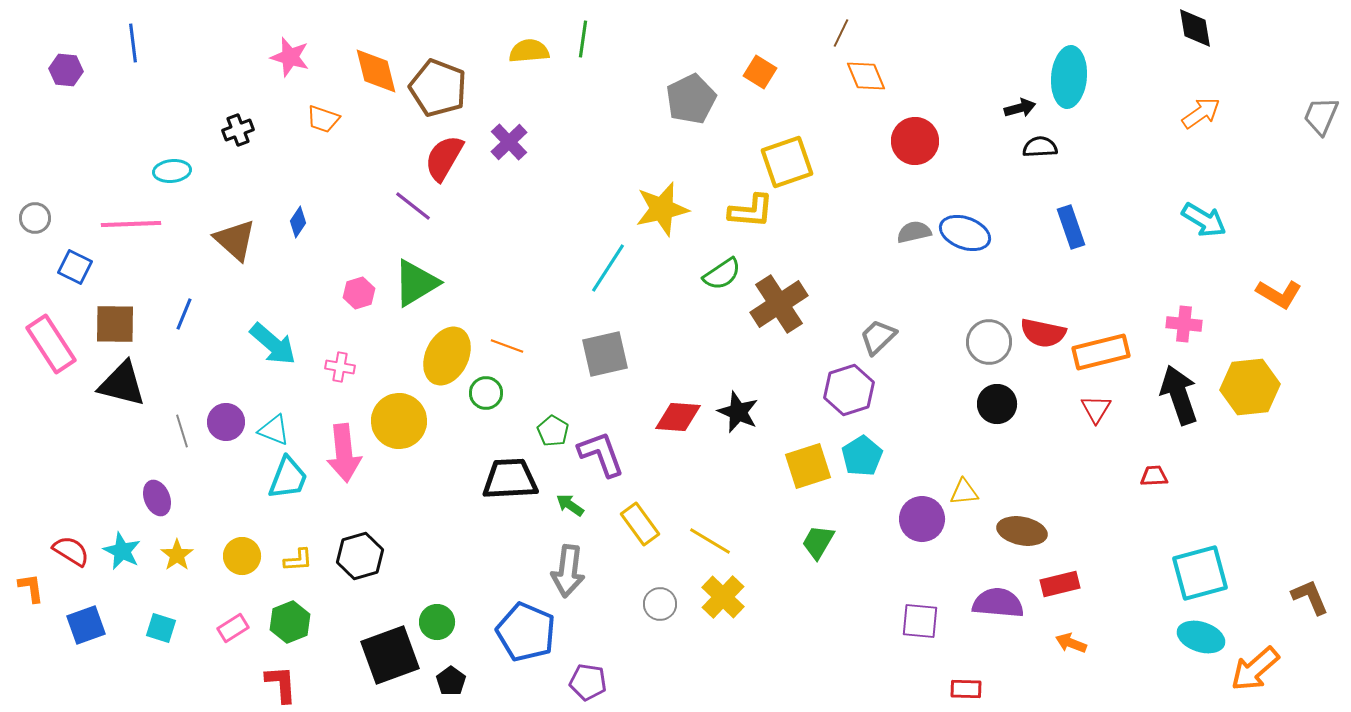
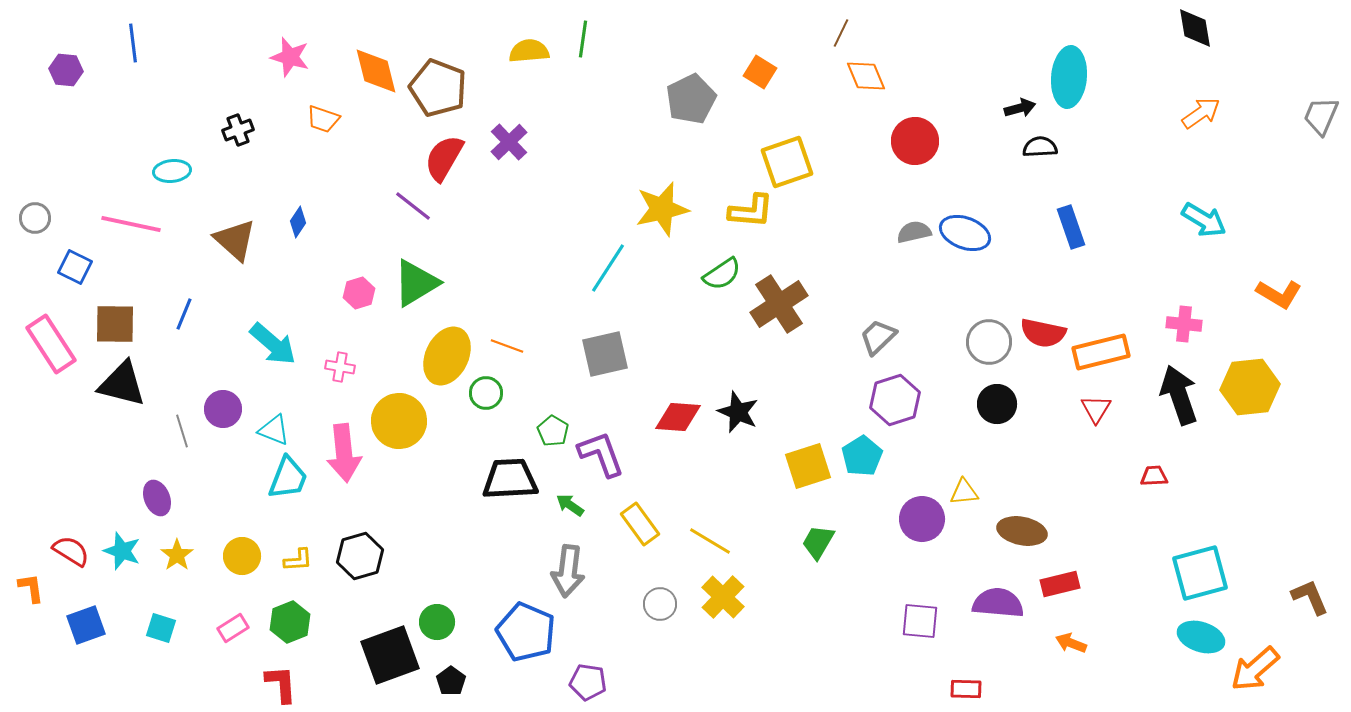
pink line at (131, 224): rotated 14 degrees clockwise
purple hexagon at (849, 390): moved 46 px right, 10 px down
purple circle at (226, 422): moved 3 px left, 13 px up
cyan star at (122, 551): rotated 6 degrees counterclockwise
